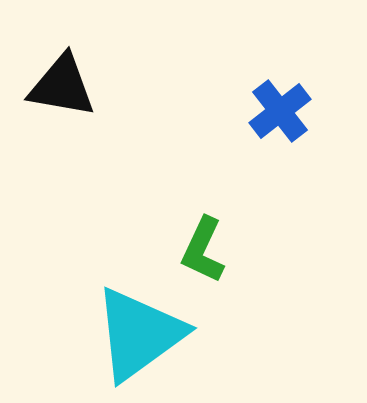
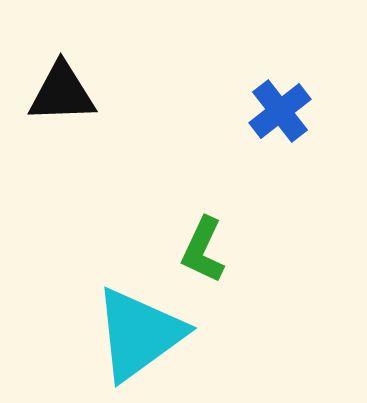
black triangle: moved 7 px down; rotated 12 degrees counterclockwise
